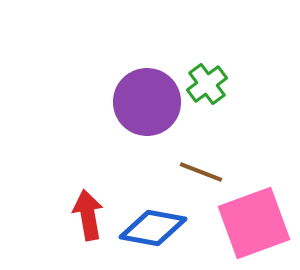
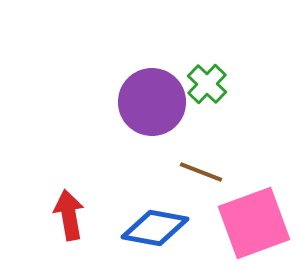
green cross: rotated 9 degrees counterclockwise
purple circle: moved 5 px right
red arrow: moved 19 px left
blue diamond: moved 2 px right
